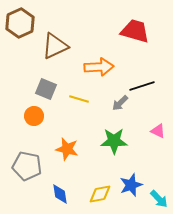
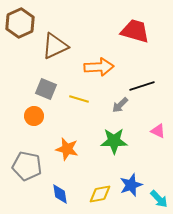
gray arrow: moved 2 px down
